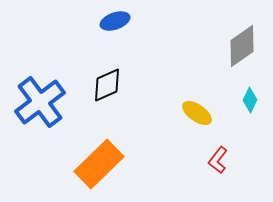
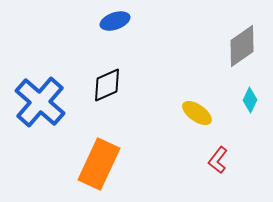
blue cross: rotated 12 degrees counterclockwise
orange rectangle: rotated 21 degrees counterclockwise
